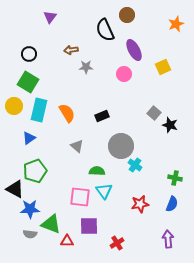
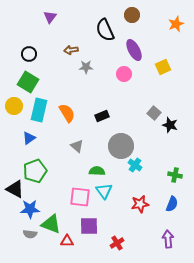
brown circle: moved 5 px right
green cross: moved 3 px up
